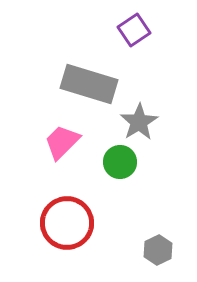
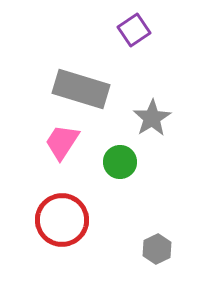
gray rectangle: moved 8 px left, 5 px down
gray star: moved 13 px right, 4 px up
pink trapezoid: rotated 12 degrees counterclockwise
red circle: moved 5 px left, 3 px up
gray hexagon: moved 1 px left, 1 px up
